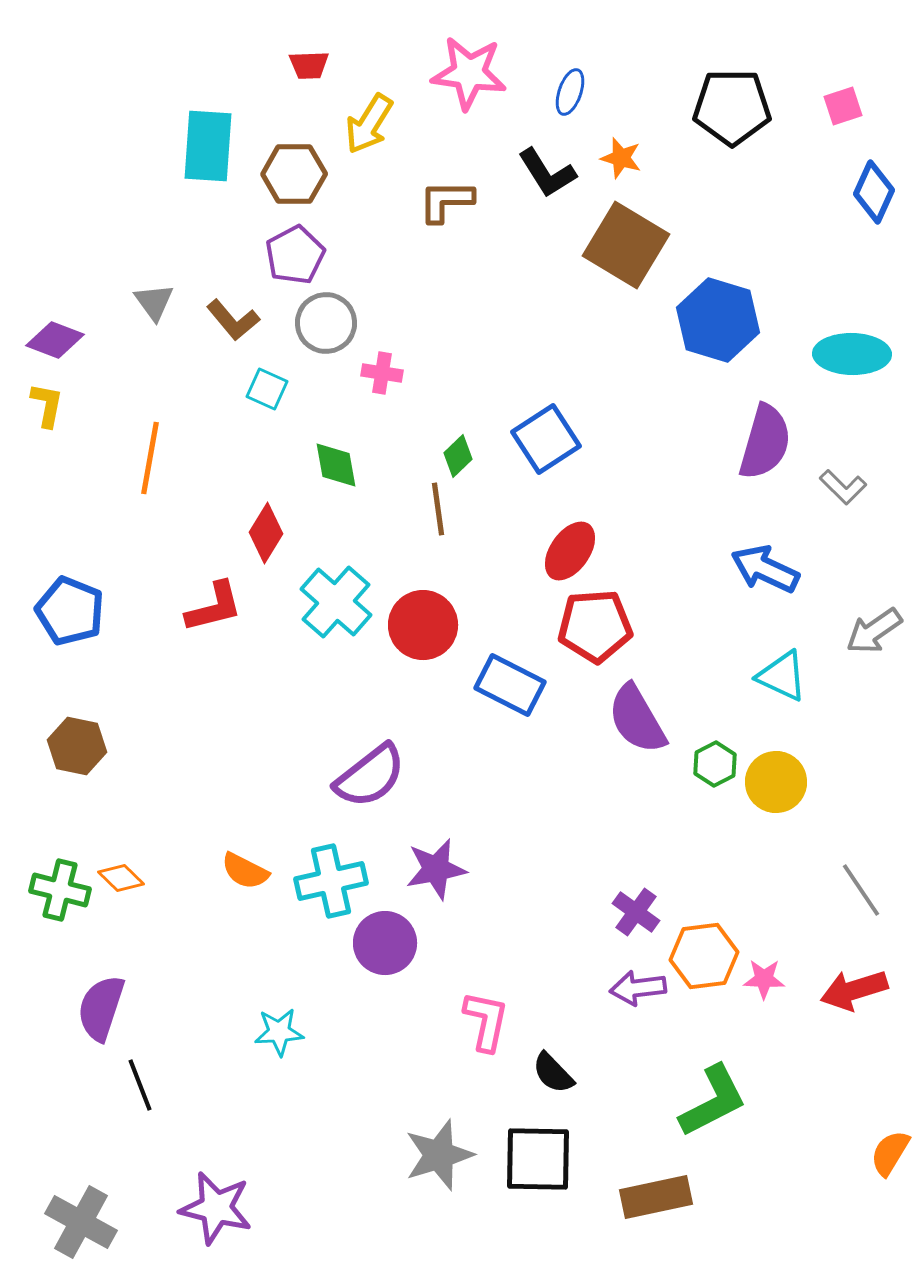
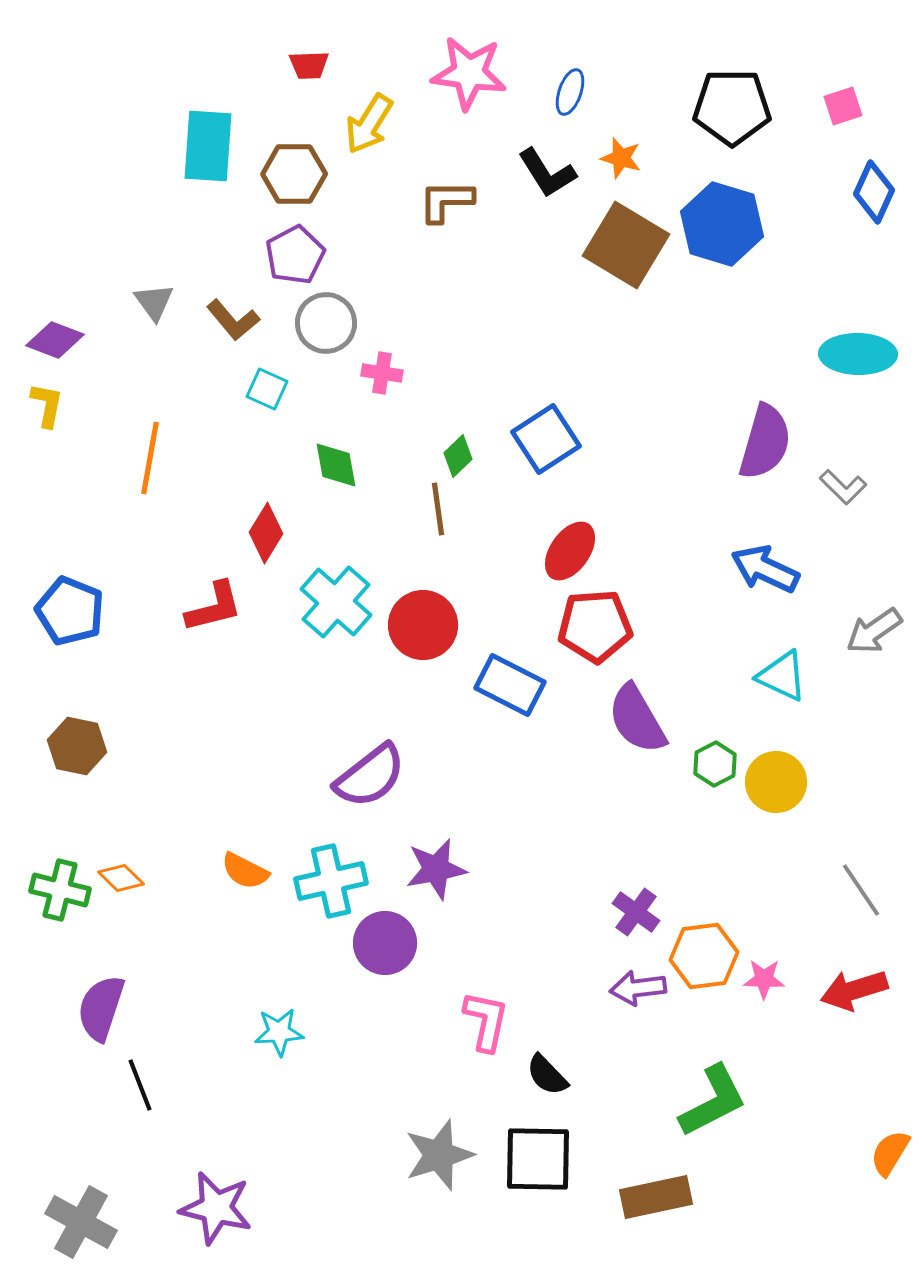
blue hexagon at (718, 320): moved 4 px right, 96 px up
cyan ellipse at (852, 354): moved 6 px right
black semicircle at (553, 1073): moved 6 px left, 2 px down
